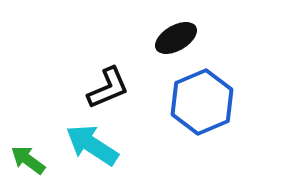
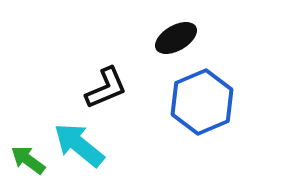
black L-shape: moved 2 px left
cyan arrow: moved 13 px left; rotated 6 degrees clockwise
